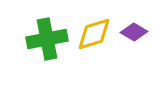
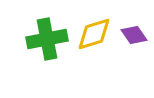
purple diamond: moved 3 px down; rotated 24 degrees clockwise
